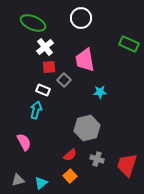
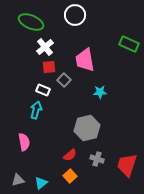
white circle: moved 6 px left, 3 px up
green ellipse: moved 2 px left, 1 px up
pink semicircle: rotated 18 degrees clockwise
